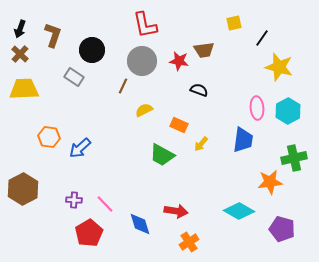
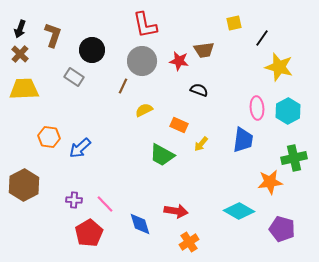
brown hexagon: moved 1 px right, 4 px up
